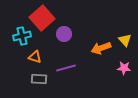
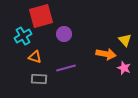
red square: moved 1 px left, 2 px up; rotated 25 degrees clockwise
cyan cross: moved 1 px right; rotated 18 degrees counterclockwise
orange arrow: moved 5 px right, 6 px down; rotated 150 degrees counterclockwise
pink star: rotated 16 degrees clockwise
